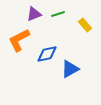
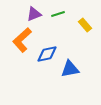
orange L-shape: moved 3 px right; rotated 15 degrees counterclockwise
blue triangle: rotated 18 degrees clockwise
